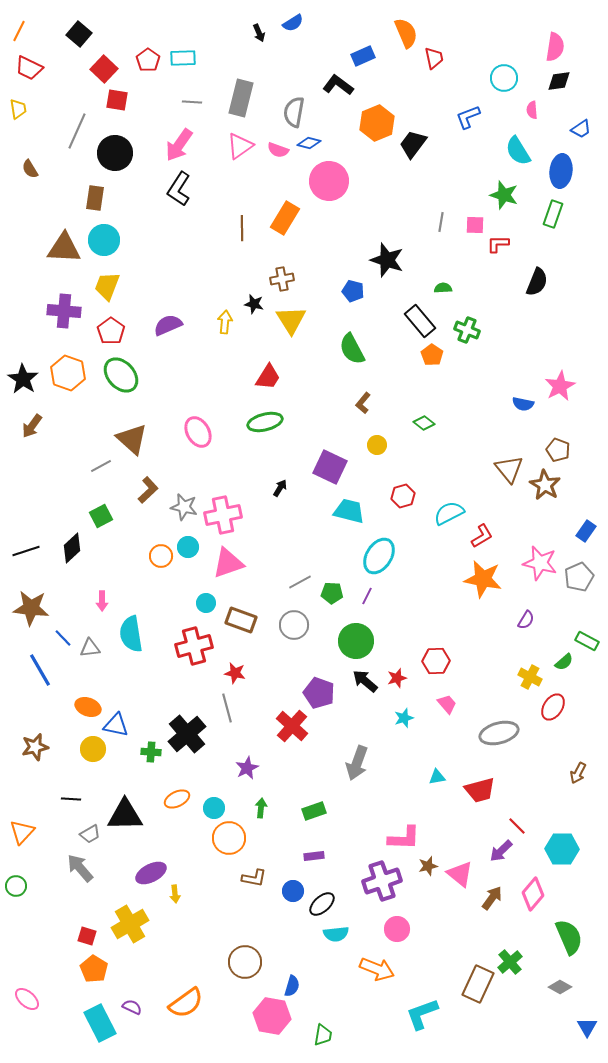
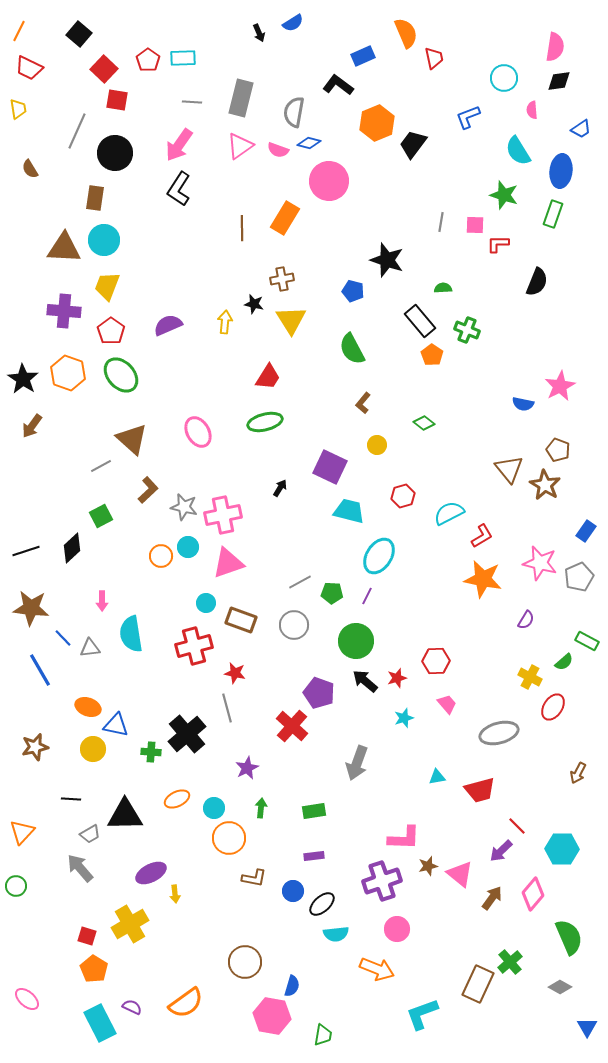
green rectangle at (314, 811): rotated 10 degrees clockwise
